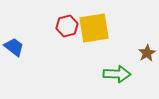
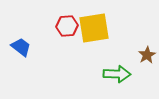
red hexagon: rotated 10 degrees clockwise
blue trapezoid: moved 7 px right
brown star: moved 2 px down
